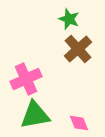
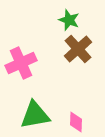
green star: moved 1 px down
pink cross: moved 5 px left, 16 px up
pink diamond: moved 3 px left, 1 px up; rotated 25 degrees clockwise
